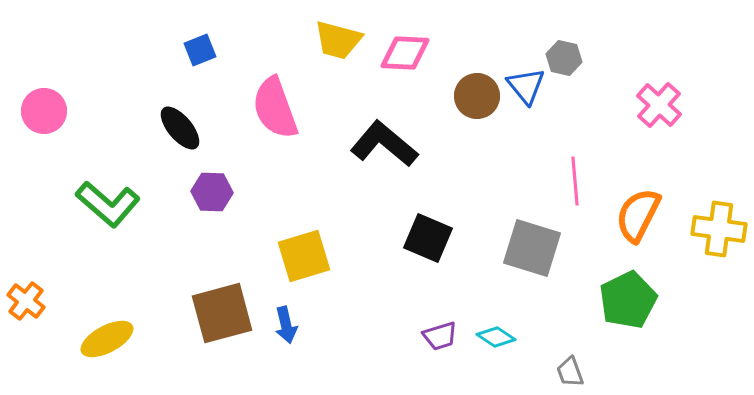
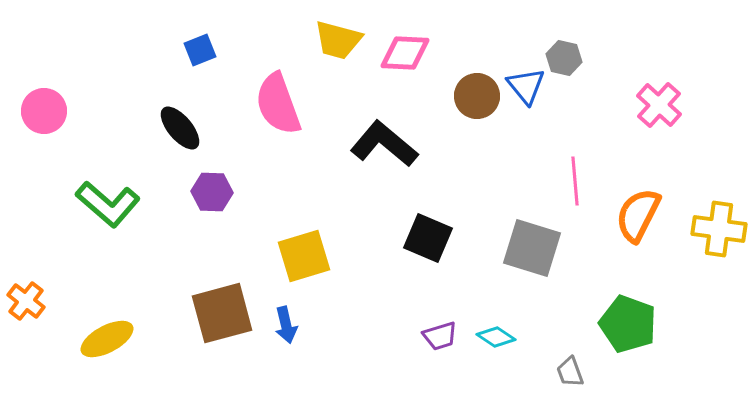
pink semicircle: moved 3 px right, 4 px up
green pentagon: moved 24 px down; rotated 26 degrees counterclockwise
